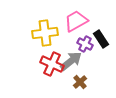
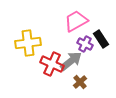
yellow cross: moved 17 px left, 10 px down
